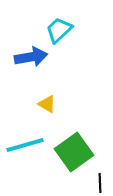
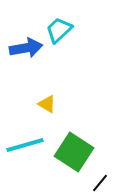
blue arrow: moved 5 px left, 9 px up
green square: rotated 21 degrees counterclockwise
black line: rotated 42 degrees clockwise
